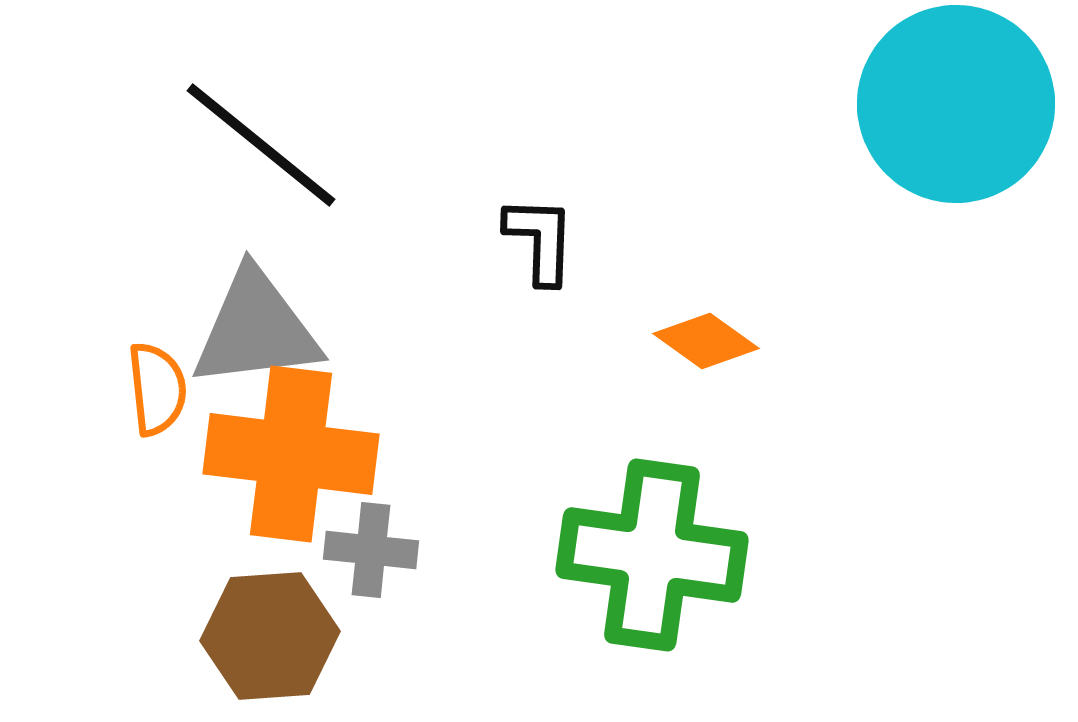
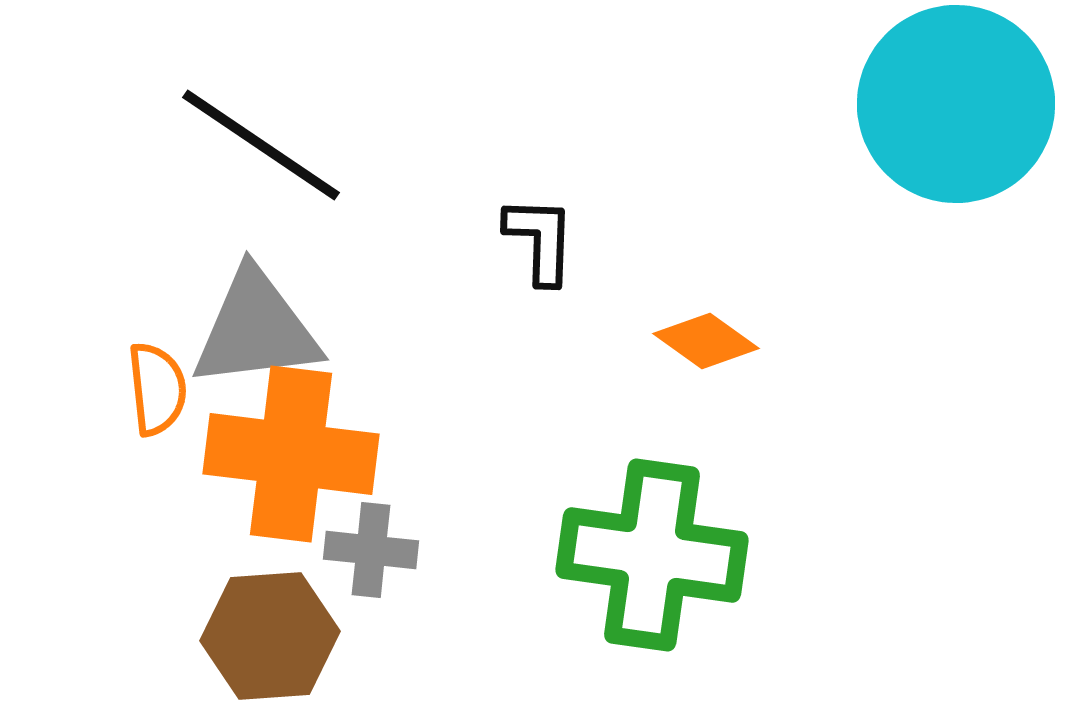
black line: rotated 5 degrees counterclockwise
